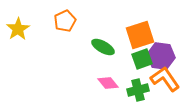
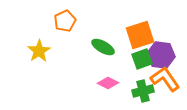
yellow star: moved 21 px right, 22 px down
purple hexagon: moved 1 px up
pink diamond: rotated 25 degrees counterclockwise
green cross: moved 5 px right, 1 px down
